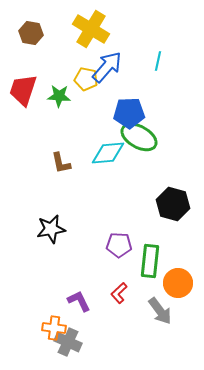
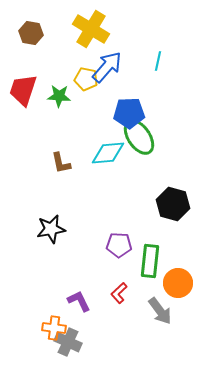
green ellipse: rotated 27 degrees clockwise
